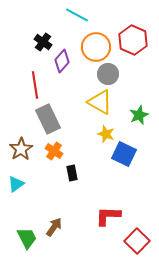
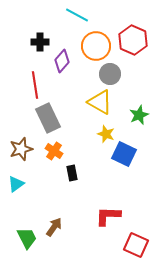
black cross: moved 3 px left; rotated 36 degrees counterclockwise
orange circle: moved 1 px up
gray circle: moved 2 px right
gray rectangle: moved 1 px up
brown star: rotated 15 degrees clockwise
red square: moved 1 px left, 4 px down; rotated 20 degrees counterclockwise
